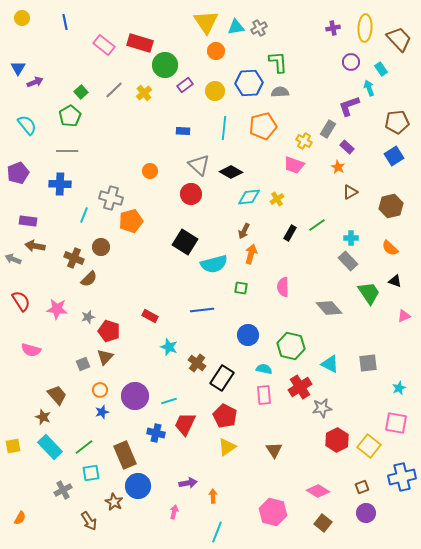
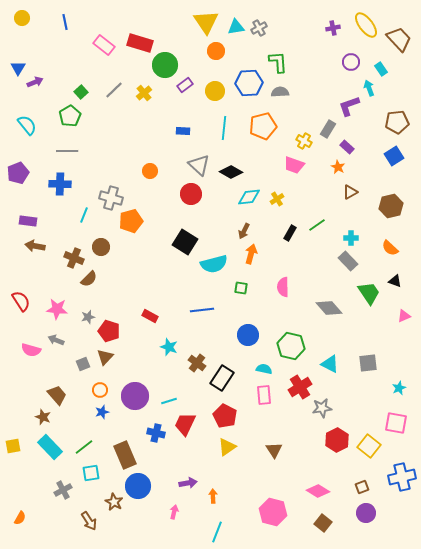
yellow ellipse at (365, 28): moved 1 px right, 3 px up; rotated 40 degrees counterclockwise
gray arrow at (13, 259): moved 43 px right, 81 px down
